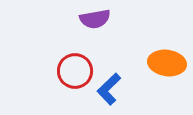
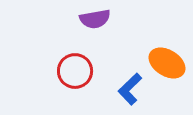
orange ellipse: rotated 24 degrees clockwise
blue L-shape: moved 21 px right
